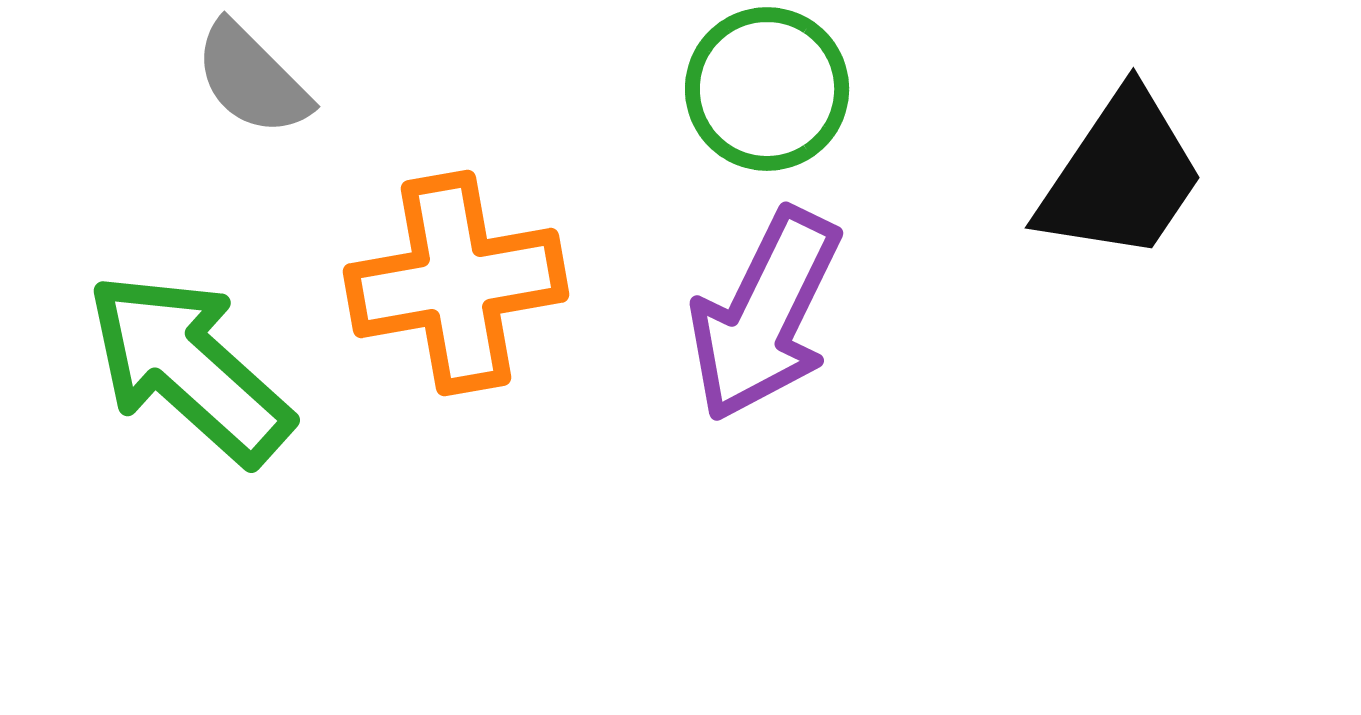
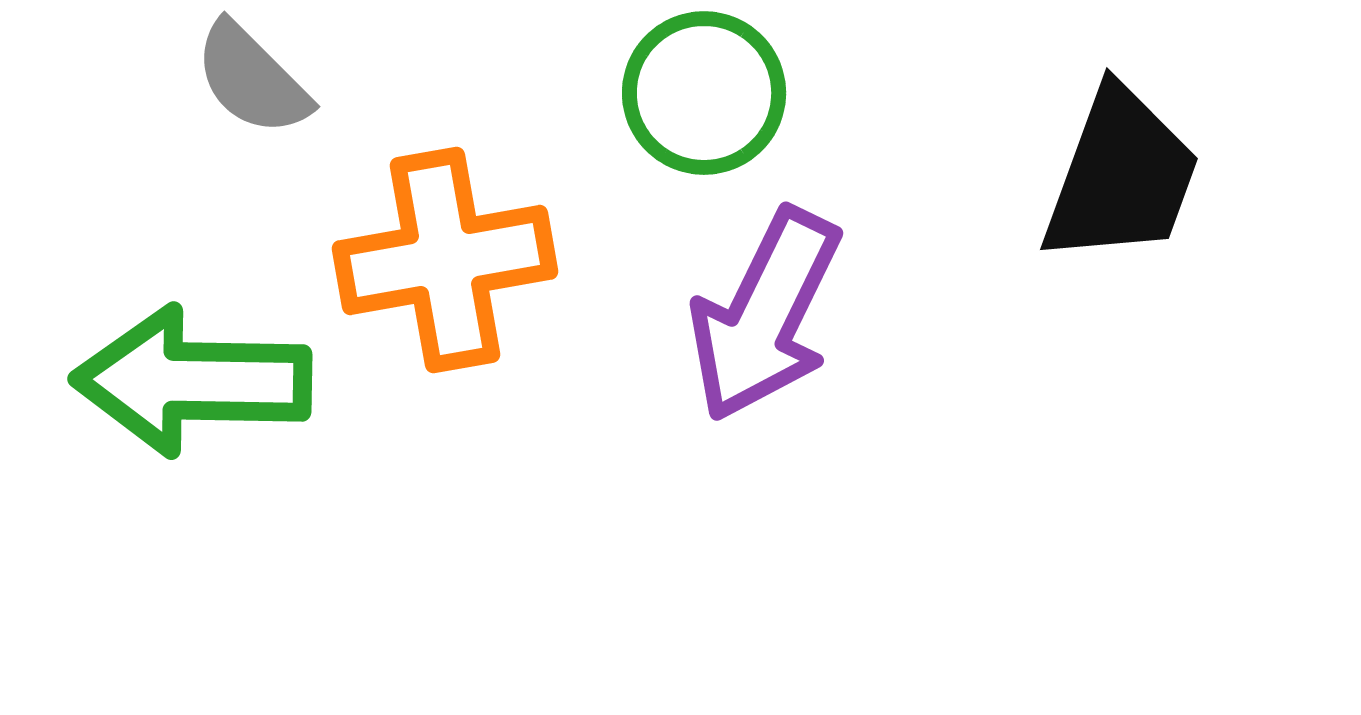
green circle: moved 63 px left, 4 px down
black trapezoid: rotated 14 degrees counterclockwise
orange cross: moved 11 px left, 23 px up
green arrow: moved 3 px right, 13 px down; rotated 41 degrees counterclockwise
